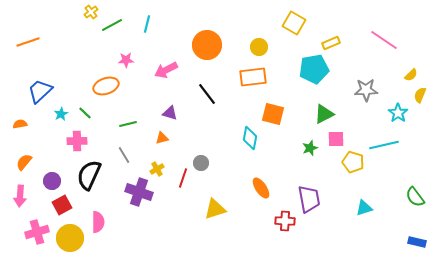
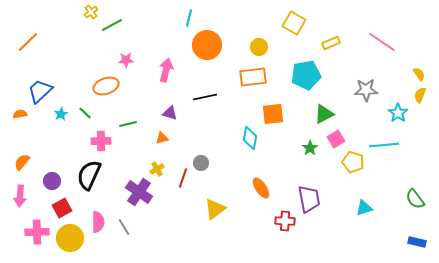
cyan line at (147, 24): moved 42 px right, 6 px up
pink line at (384, 40): moved 2 px left, 2 px down
orange line at (28, 42): rotated 25 degrees counterclockwise
cyan pentagon at (314, 69): moved 8 px left, 6 px down
pink arrow at (166, 70): rotated 130 degrees clockwise
yellow semicircle at (411, 75): moved 8 px right, 1 px up; rotated 80 degrees counterclockwise
black line at (207, 94): moved 2 px left, 3 px down; rotated 65 degrees counterclockwise
orange square at (273, 114): rotated 20 degrees counterclockwise
orange semicircle at (20, 124): moved 10 px up
pink square at (336, 139): rotated 30 degrees counterclockwise
pink cross at (77, 141): moved 24 px right
cyan line at (384, 145): rotated 8 degrees clockwise
green star at (310, 148): rotated 14 degrees counterclockwise
gray line at (124, 155): moved 72 px down
orange semicircle at (24, 162): moved 2 px left
purple cross at (139, 192): rotated 16 degrees clockwise
green semicircle at (415, 197): moved 2 px down
red square at (62, 205): moved 3 px down
yellow triangle at (215, 209): rotated 20 degrees counterclockwise
pink cross at (37, 232): rotated 15 degrees clockwise
